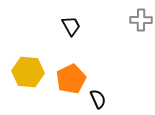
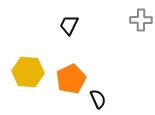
black trapezoid: moved 2 px left, 1 px up; rotated 125 degrees counterclockwise
